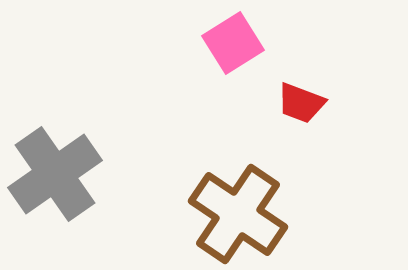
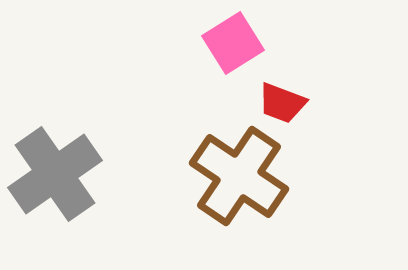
red trapezoid: moved 19 px left
brown cross: moved 1 px right, 38 px up
